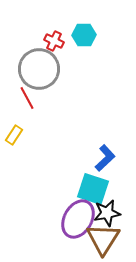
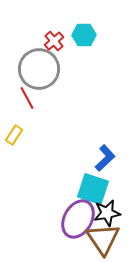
red cross: rotated 24 degrees clockwise
brown triangle: rotated 6 degrees counterclockwise
